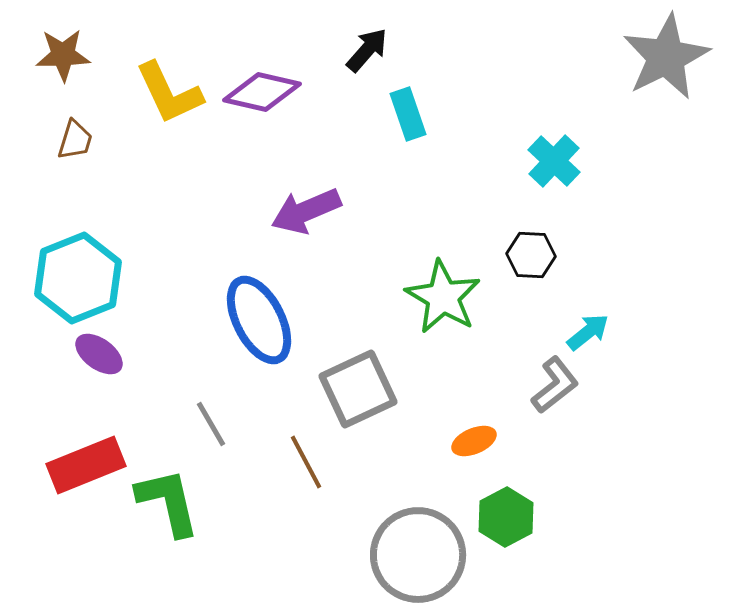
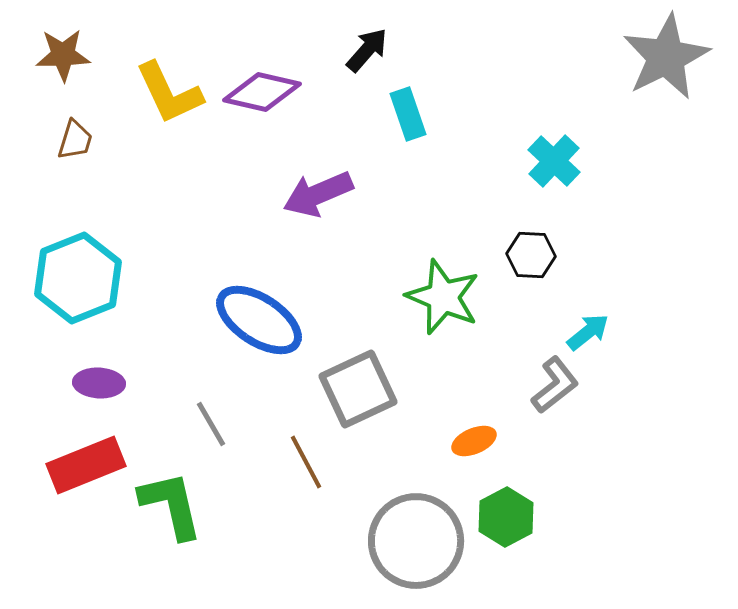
purple arrow: moved 12 px right, 17 px up
green star: rotated 8 degrees counterclockwise
blue ellipse: rotated 30 degrees counterclockwise
purple ellipse: moved 29 px down; rotated 33 degrees counterclockwise
green L-shape: moved 3 px right, 3 px down
gray circle: moved 2 px left, 14 px up
